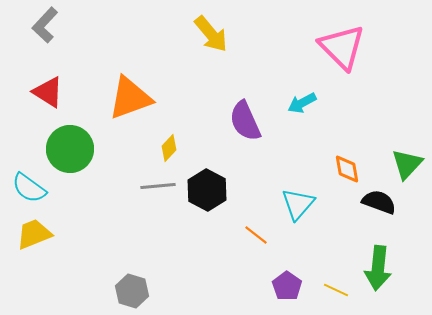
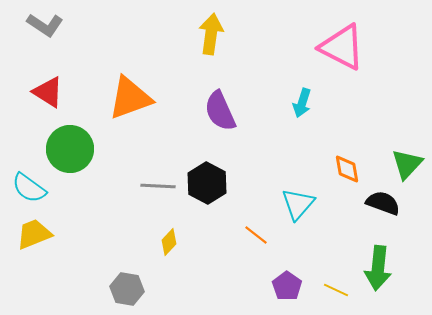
gray L-shape: rotated 99 degrees counterclockwise
yellow arrow: rotated 132 degrees counterclockwise
pink triangle: rotated 18 degrees counterclockwise
cyan arrow: rotated 44 degrees counterclockwise
purple semicircle: moved 25 px left, 10 px up
yellow diamond: moved 94 px down
gray line: rotated 8 degrees clockwise
black hexagon: moved 7 px up
black semicircle: moved 4 px right, 1 px down
gray hexagon: moved 5 px left, 2 px up; rotated 8 degrees counterclockwise
